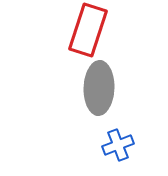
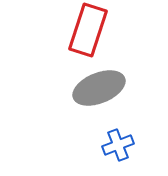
gray ellipse: rotated 66 degrees clockwise
